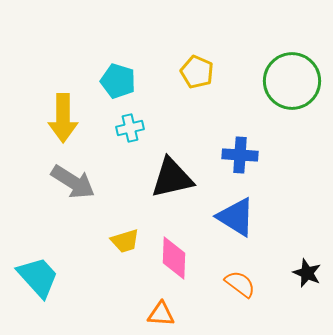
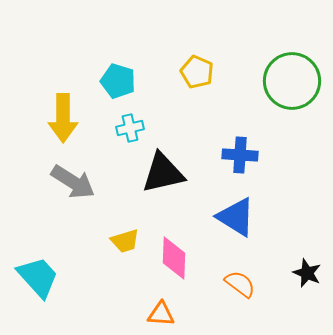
black triangle: moved 9 px left, 5 px up
